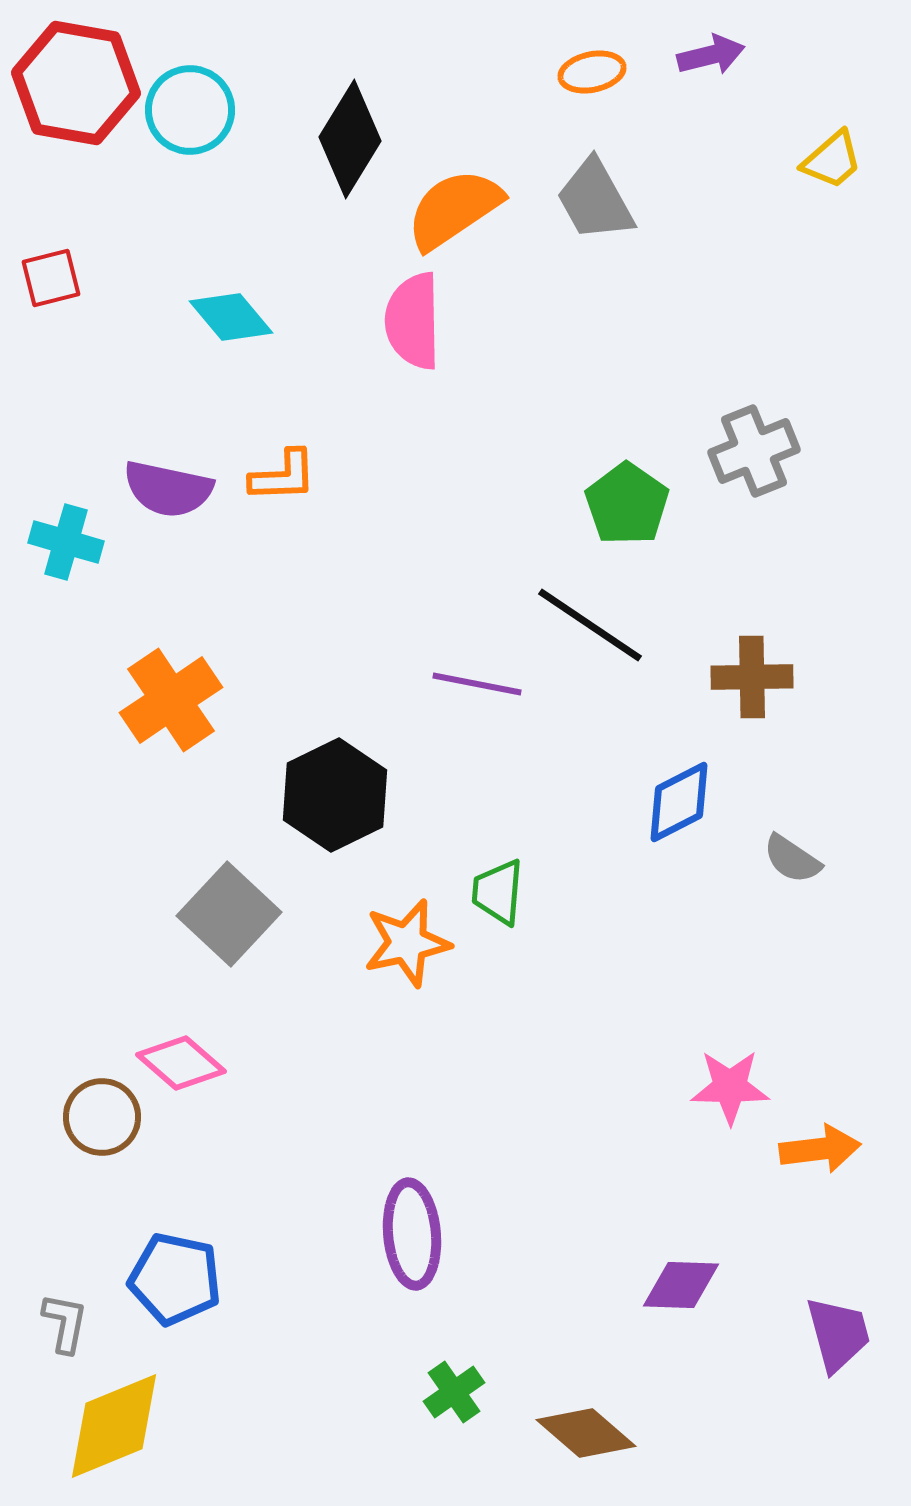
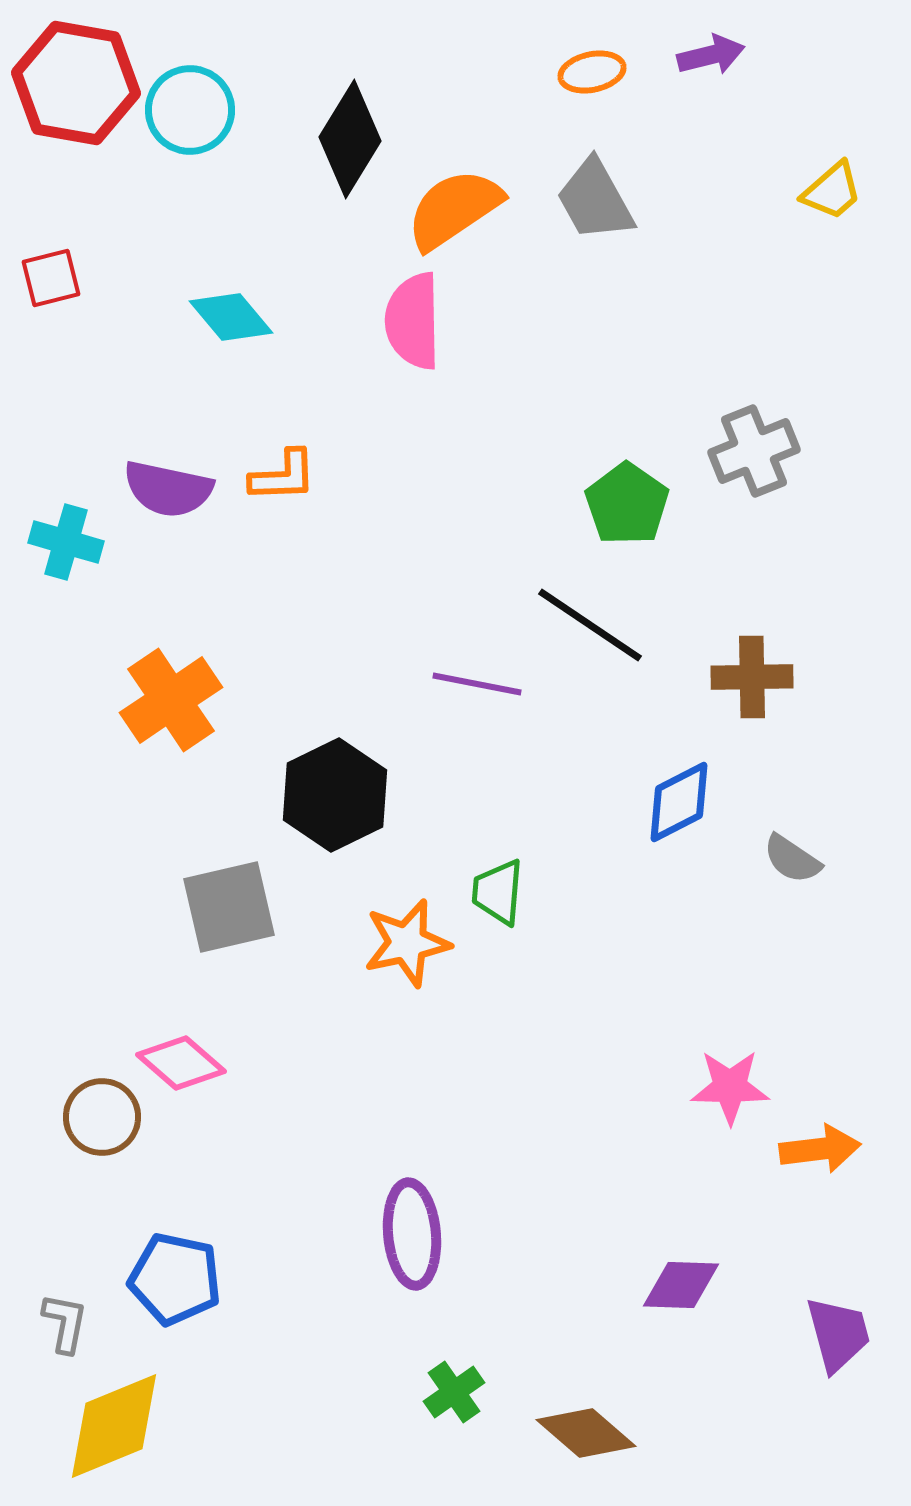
yellow trapezoid: moved 31 px down
gray square: moved 7 px up; rotated 34 degrees clockwise
